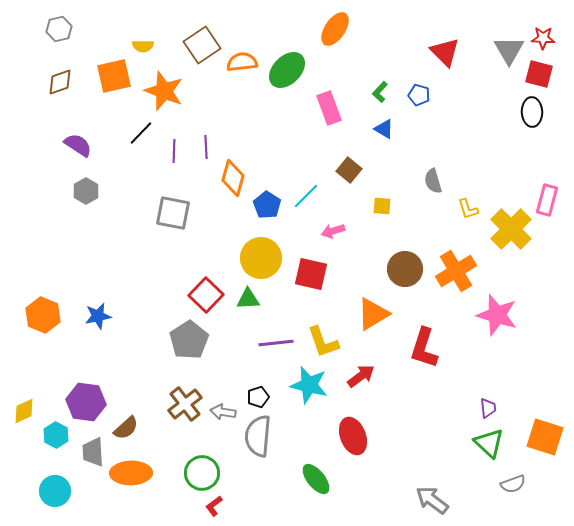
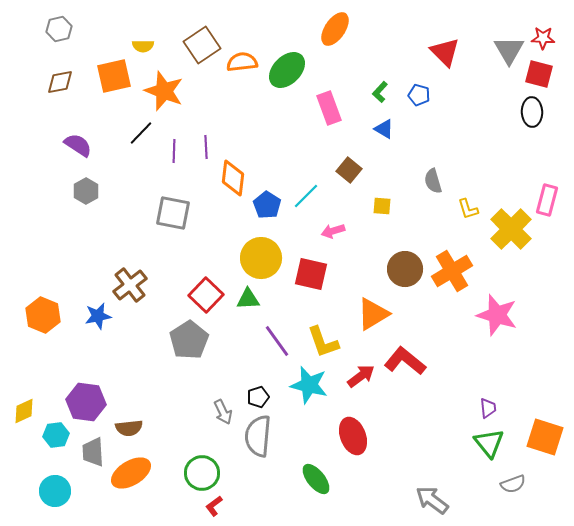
brown diamond at (60, 82): rotated 8 degrees clockwise
orange diamond at (233, 178): rotated 9 degrees counterclockwise
orange cross at (456, 271): moved 4 px left
purple line at (276, 343): moved 1 px right, 2 px up; rotated 60 degrees clockwise
red L-shape at (424, 348): moved 19 px left, 13 px down; rotated 111 degrees clockwise
brown cross at (185, 404): moved 55 px left, 119 px up
gray arrow at (223, 412): rotated 125 degrees counterclockwise
brown semicircle at (126, 428): moved 3 px right; rotated 36 degrees clockwise
cyan hexagon at (56, 435): rotated 25 degrees clockwise
green triangle at (489, 443): rotated 8 degrees clockwise
orange ellipse at (131, 473): rotated 30 degrees counterclockwise
